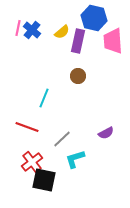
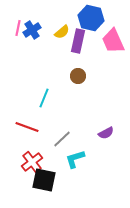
blue hexagon: moved 3 px left
blue cross: rotated 18 degrees clockwise
pink trapezoid: rotated 20 degrees counterclockwise
